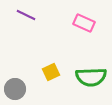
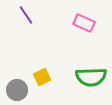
purple line: rotated 30 degrees clockwise
yellow square: moved 9 px left, 5 px down
gray circle: moved 2 px right, 1 px down
